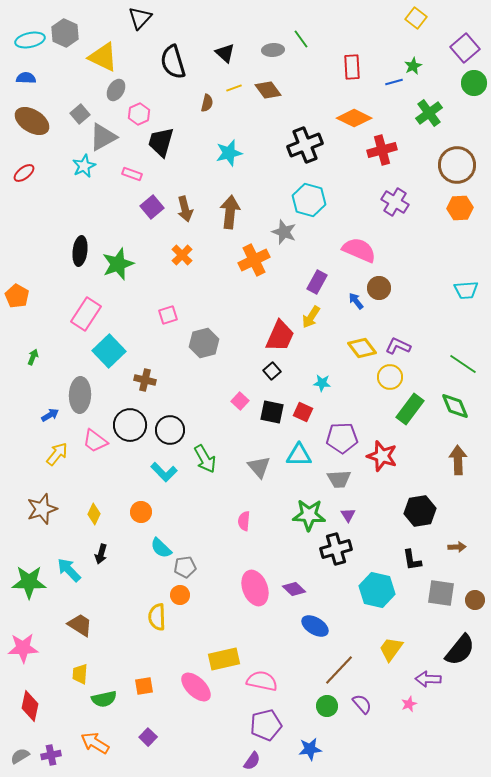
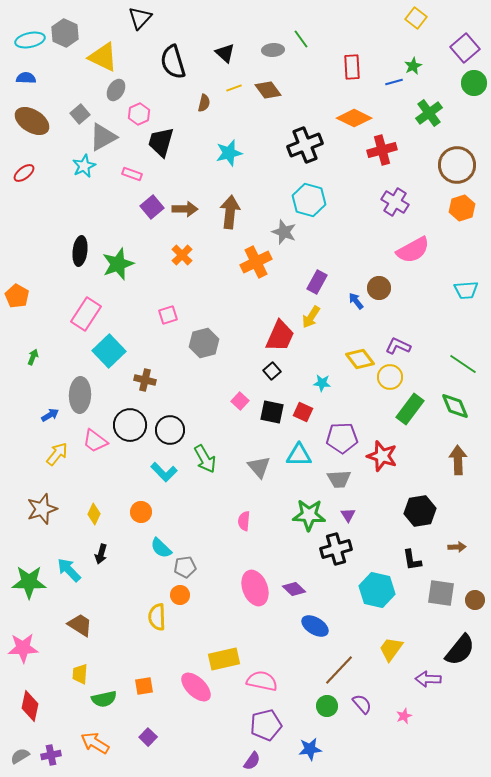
brown semicircle at (207, 103): moved 3 px left
orange hexagon at (460, 208): moved 2 px right; rotated 15 degrees counterclockwise
brown arrow at (185, 209): rotated 75 degrees counterclockwise
pink semicircle at (359, 250): moved 54 px right; rotated 128 degrees clockwise
orange cross at (254, 260): moved 2 px right, 2 px down
yellow diamond at (362, 348): moved 2 px left, 11 px down
pink star at (409, 704): moved 5 px left, 12 px down
